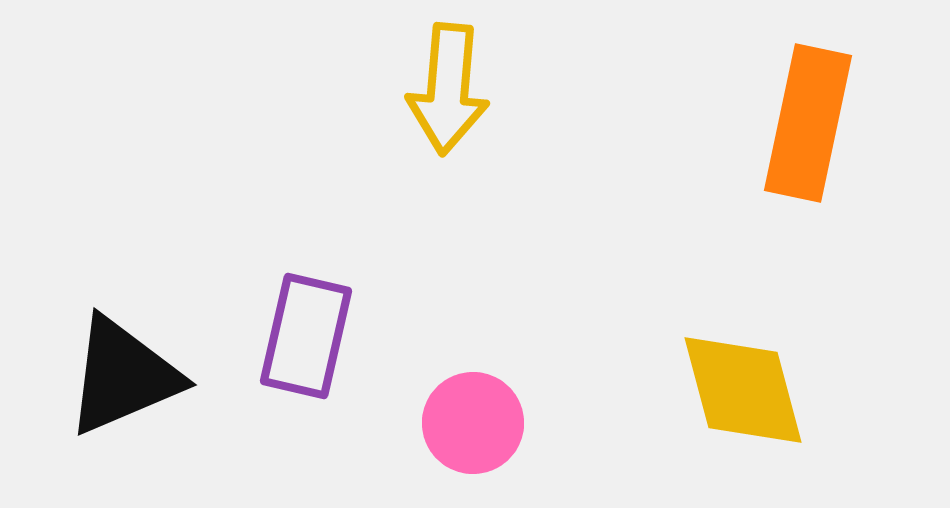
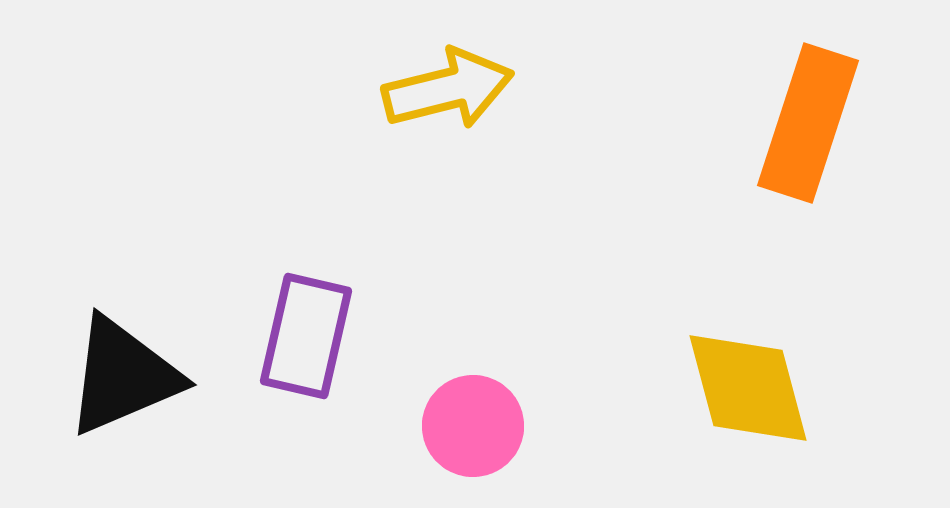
yellow arrow: rotated 109 degrees counterclockwise
orange rectangle: rotated 6 degrees clockwise
yellow diamond: moved 5 px right, 2 px up
pink circle: moved 3 px down
